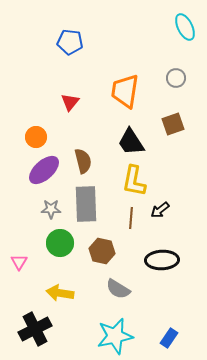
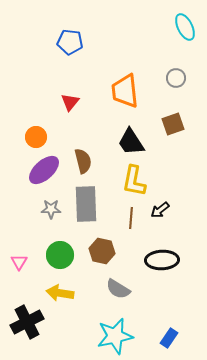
orange trapezoid: rotated 15 degrees counterclockwise
green circle: moved 12 px down
black cross: moved 8 px left, 7 px up
